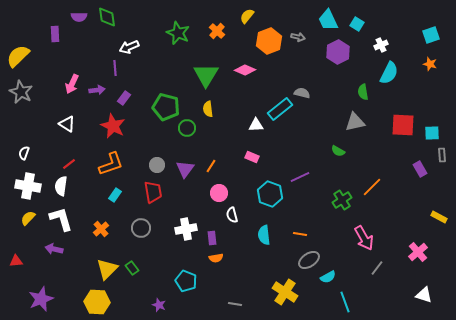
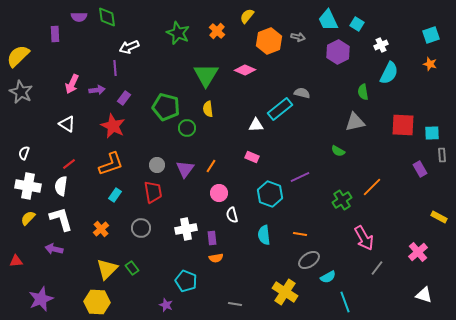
purple star at (159, 305): moved 7 px right
